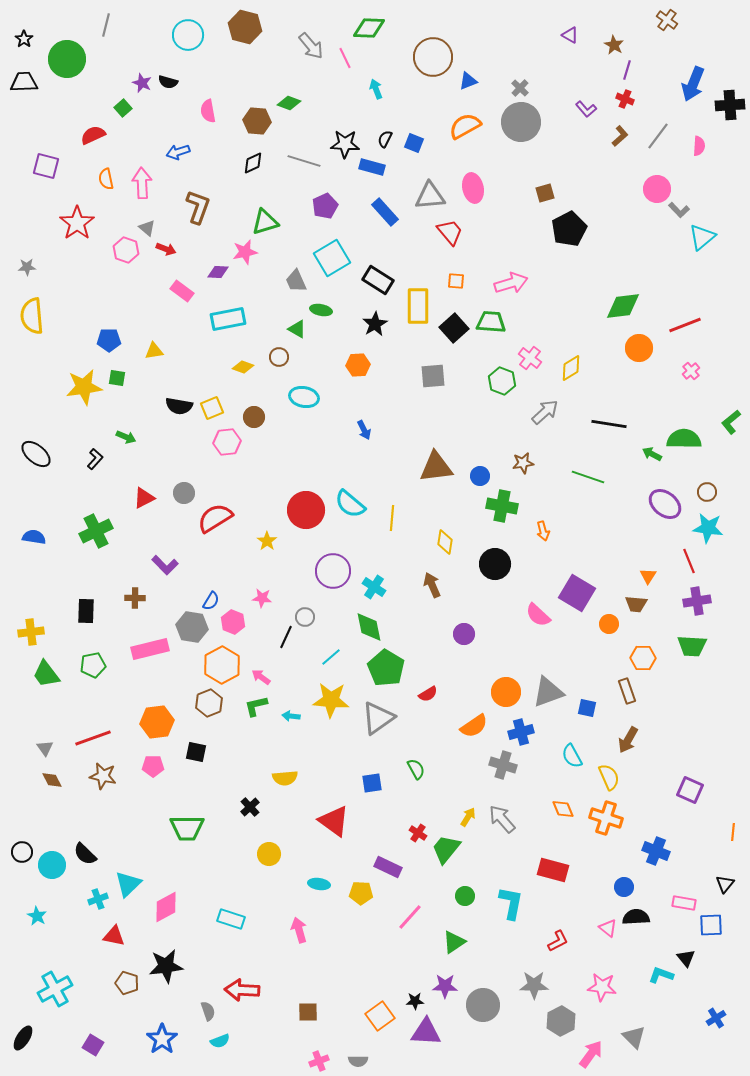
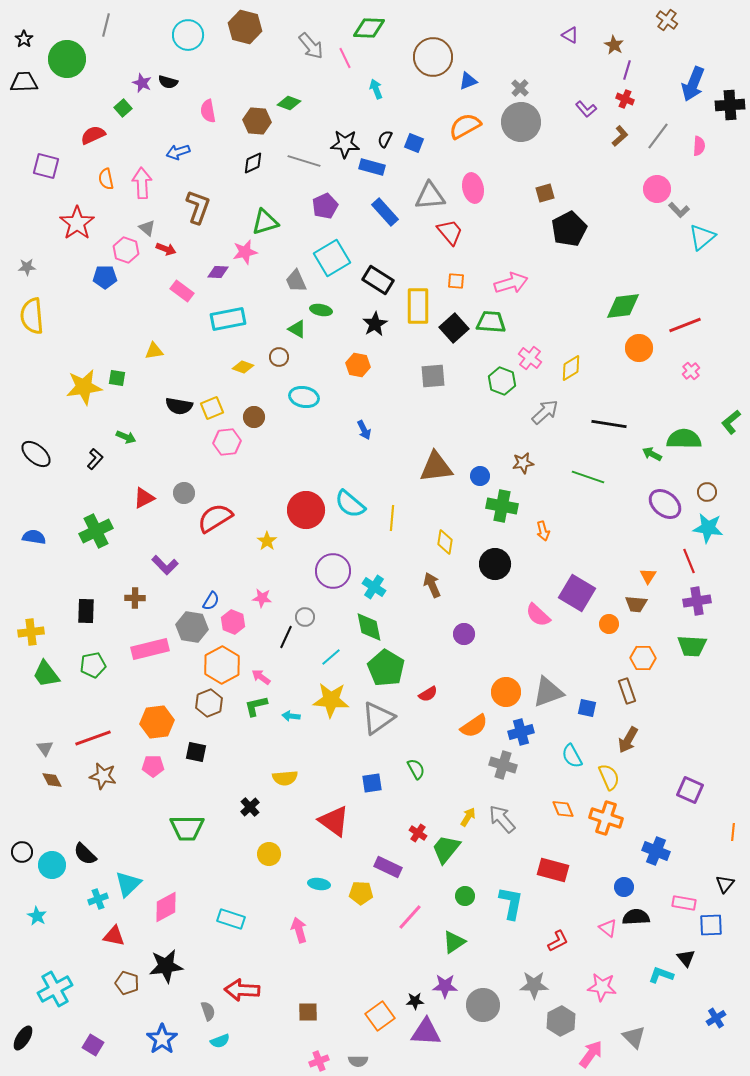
blue pentagon at (109, 340): moved 4 px left, 63 px up
orange hexagon at (358, 365): rotated 15 degrees clockwise
